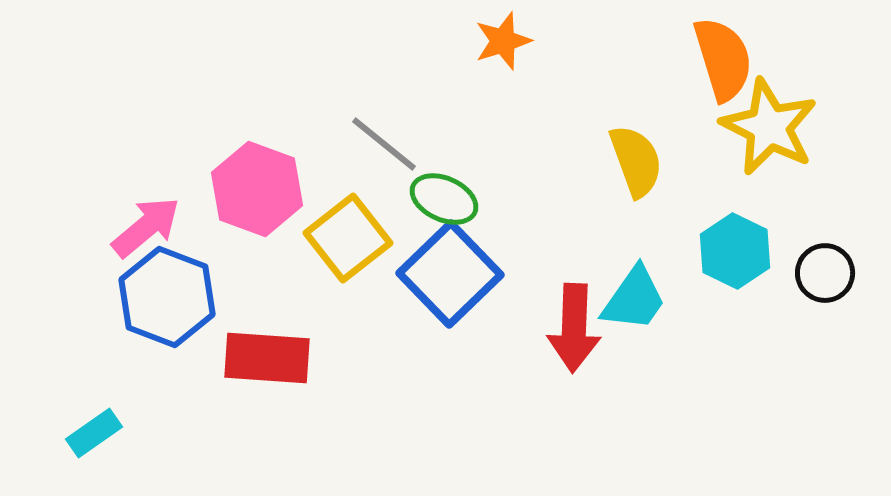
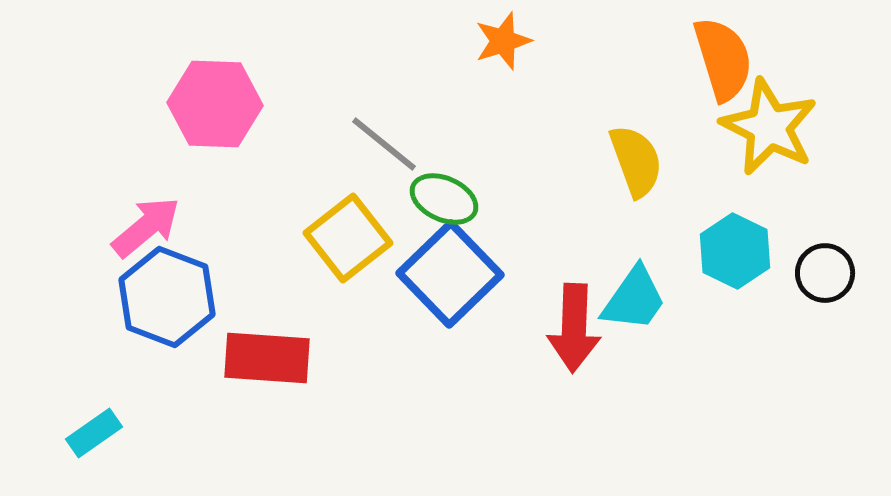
pink hexagon: moved 42 px left, 85 px up; rotated 18 degrees counterclockwise
